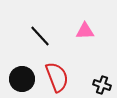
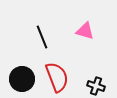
pink triangle: rotated 18 degrees clockwise
black line: moved 2 px right, 1 px down; rotated 20 degrees clockwise
black cross: moved 6 px left, 1 px down
